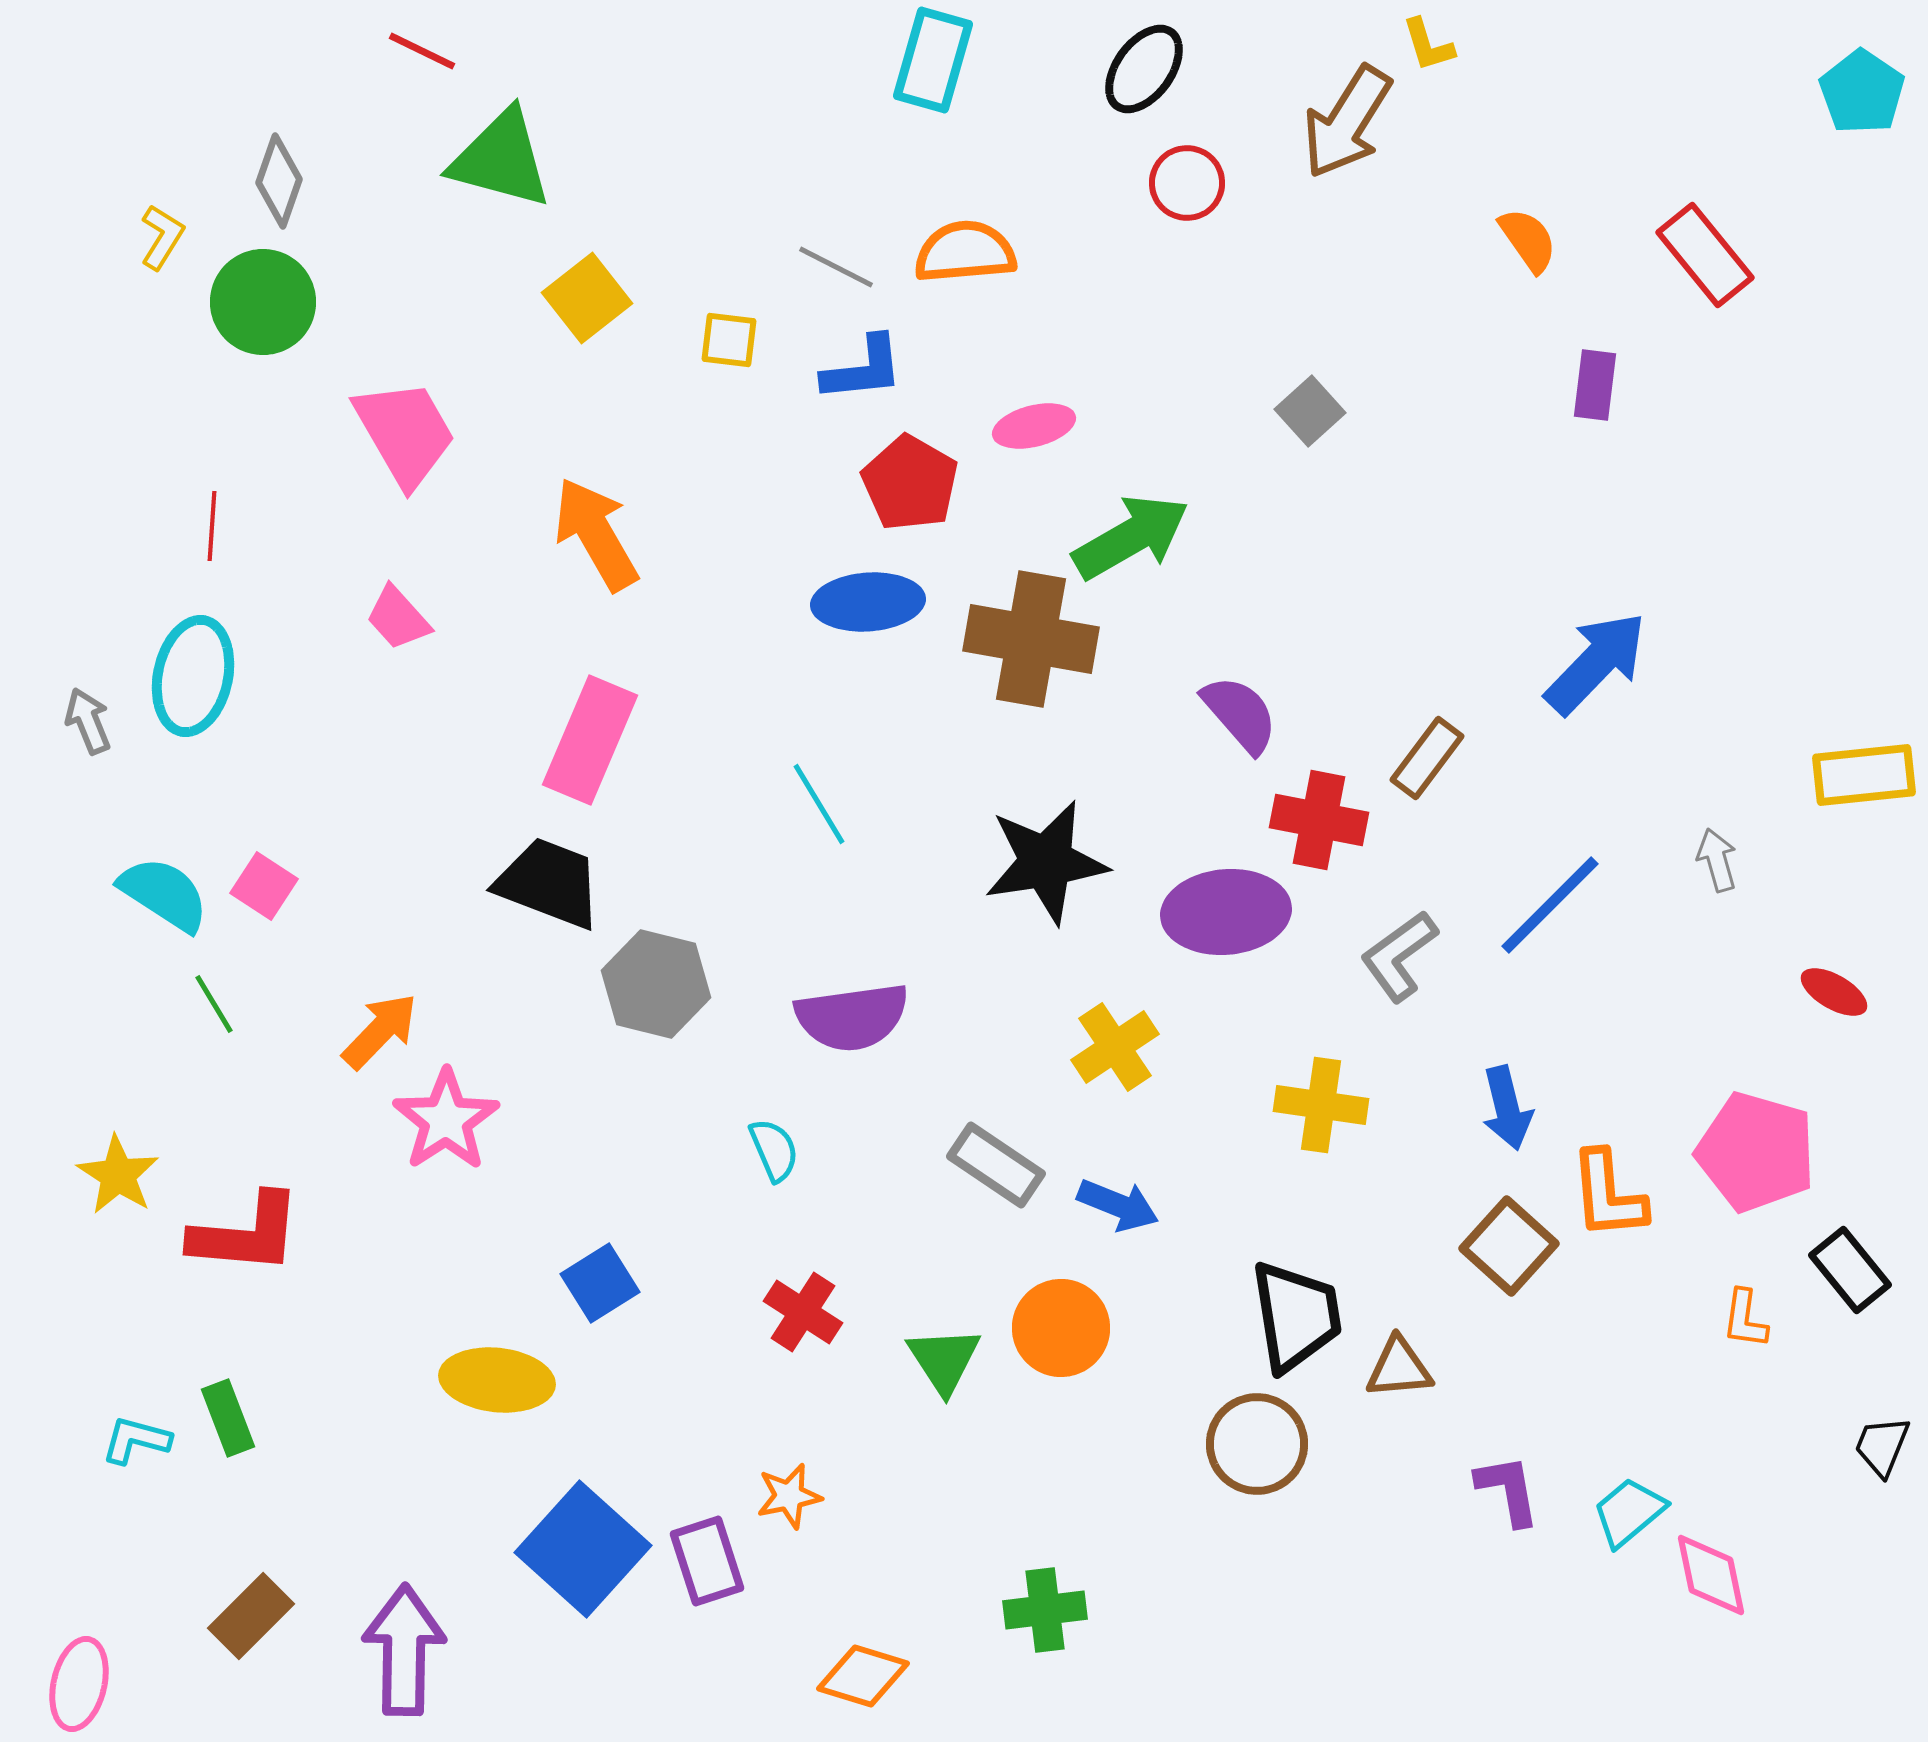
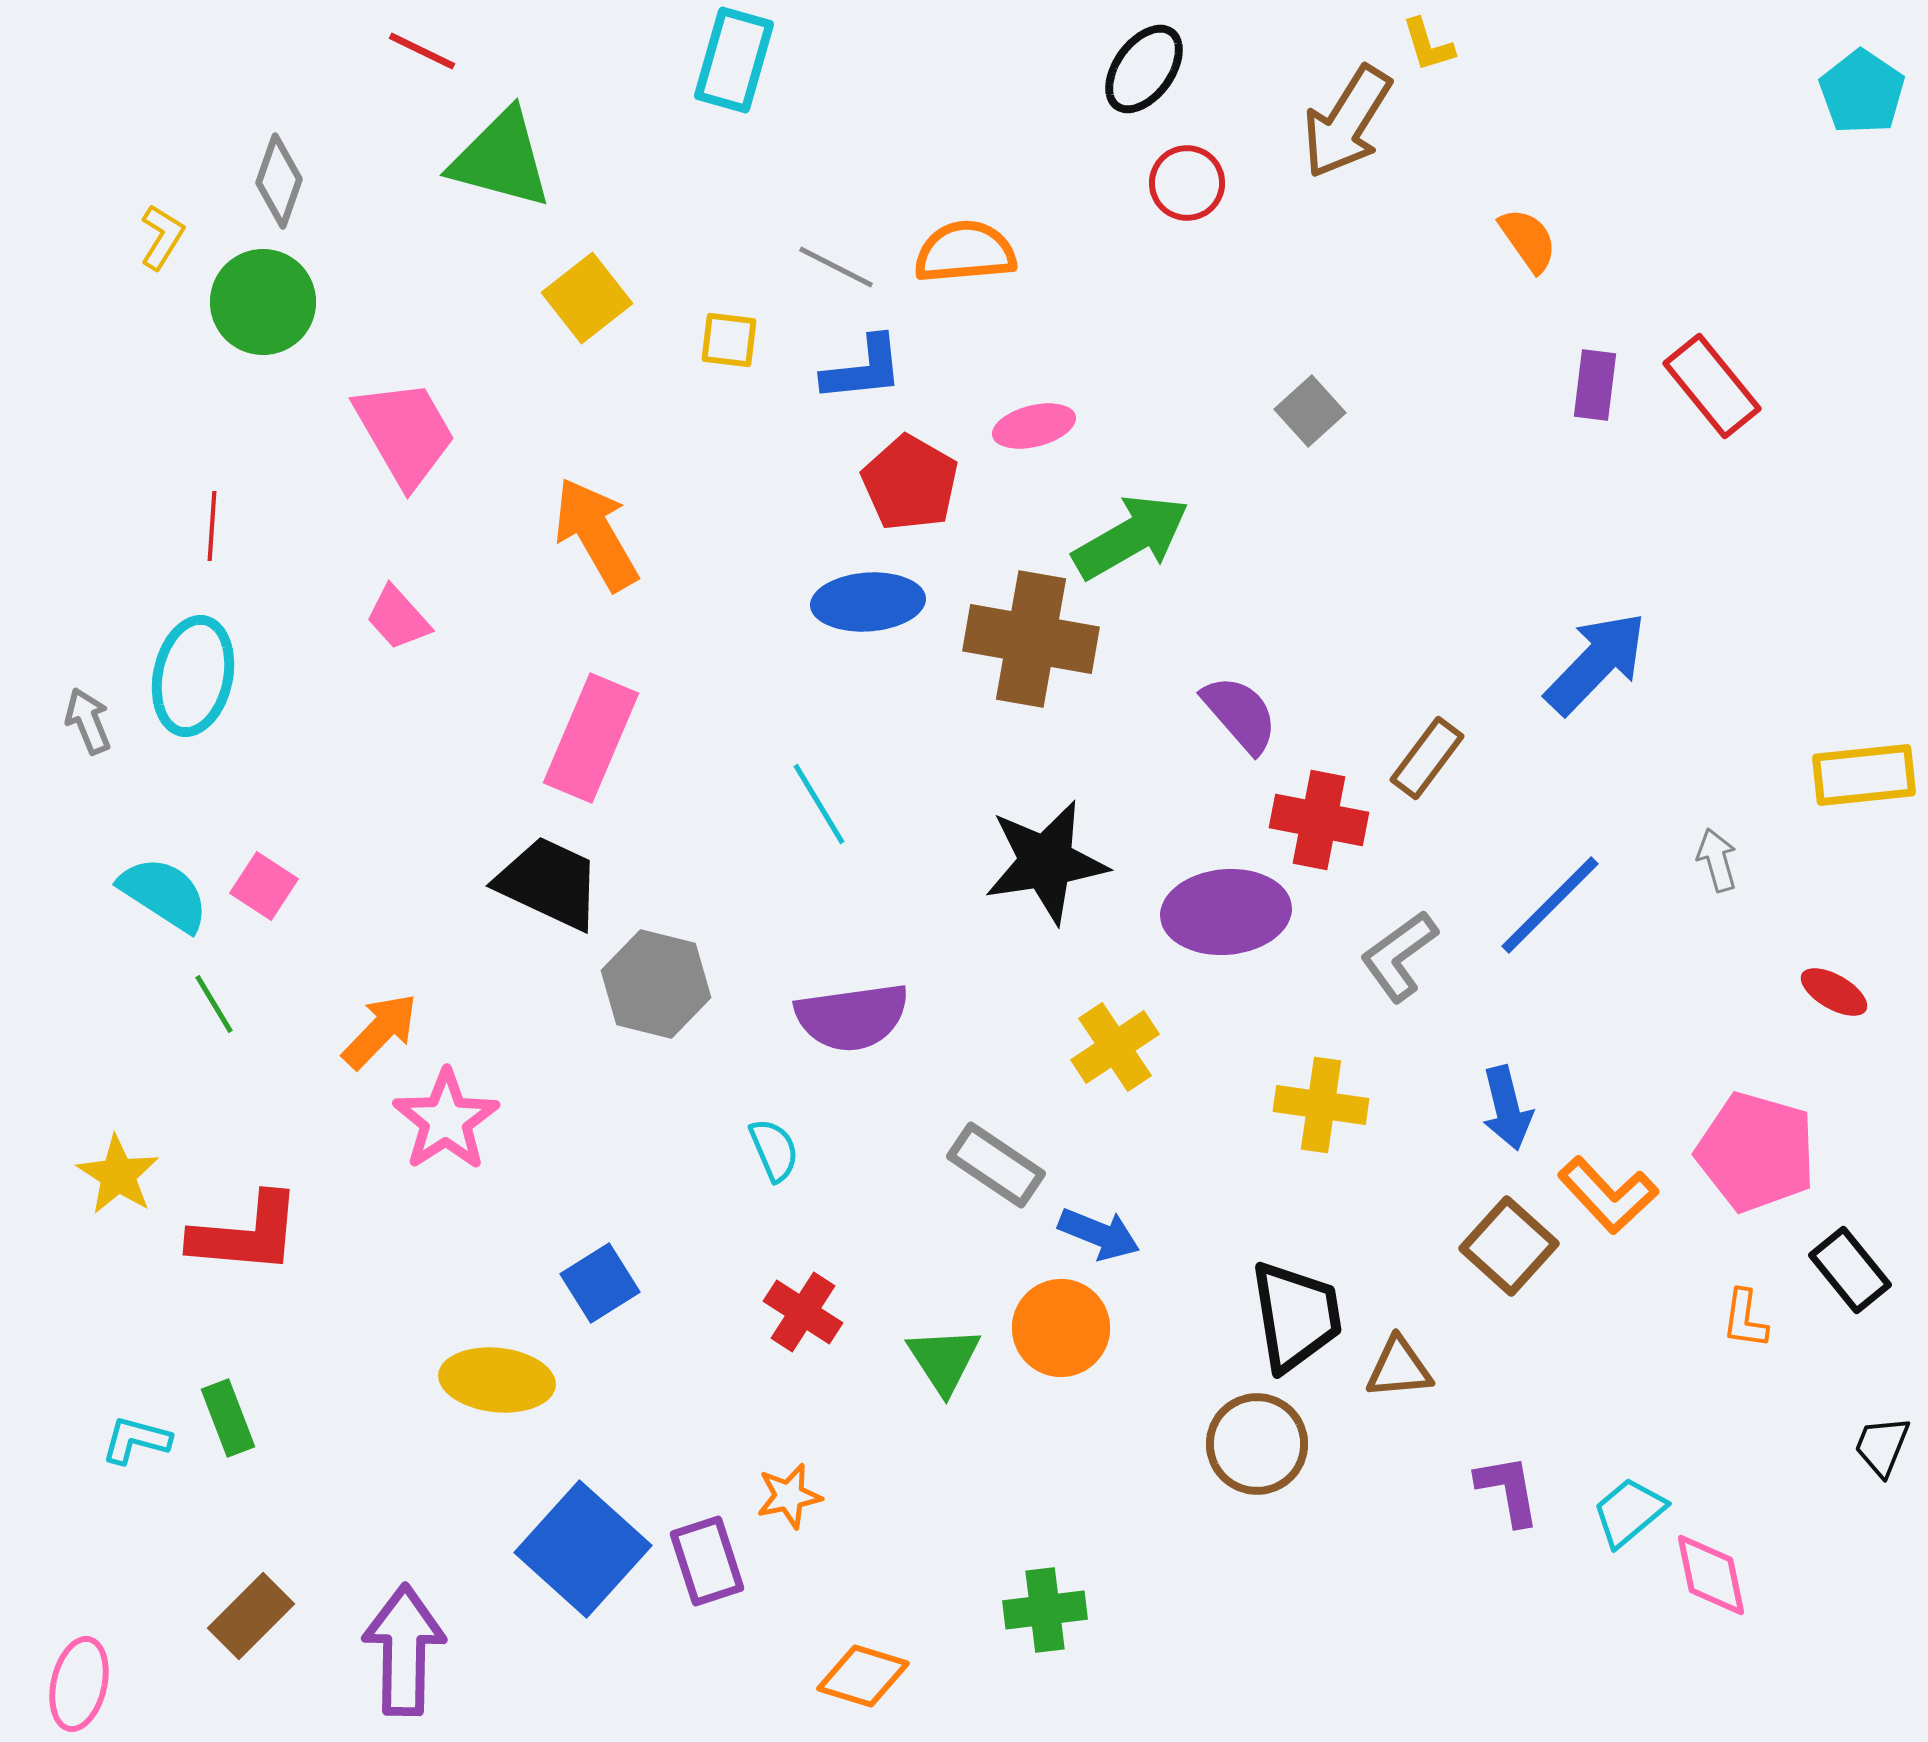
cyan rectangle at (933, 60): moved 199 px left
red rectangle at (1705, 255): moved 7 px right, 131 px down
pink rectangle at (590, 740): moved 1 px right, 2 px up
black trapezoid at (549, 883): rotated 4 degrees clockwise
orange L-shape at (1608, 1195): rotated 38 degrees counterclockwise
blue arrow at (1118, 1205): moved 19 px left, 29 px down
